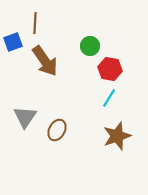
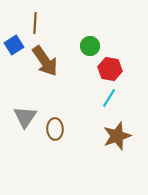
blue square: moved 1 px right, 3 px down; rotated 12 degrees counterclockwise
brown ellipse: moved 2 px left, 1 px up; rotated 30 degrees counterclockwise
